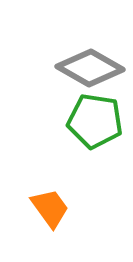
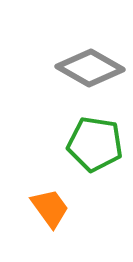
green pentagon: moved 23 px down
